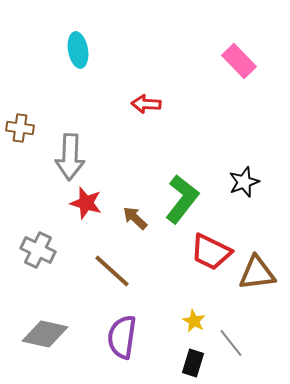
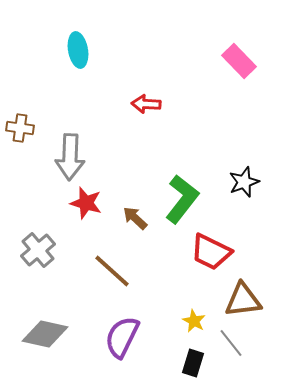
gray cross: rotated 24 degrees clockwise
brown triangle: moved 14 px left, 27 px down
purple semicircle: rotated 18 degrees clockwise
